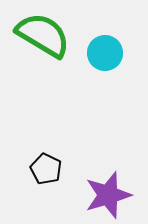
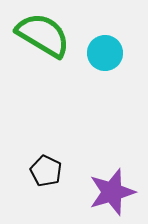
black pentagon: moved 2 px down
purple star: moved 4 px right, 3 px up
